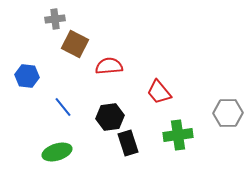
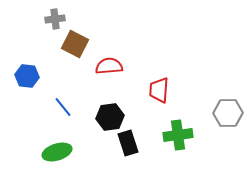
red trapezoid: moved 2 px up; rotated 44 degrees clockwise
